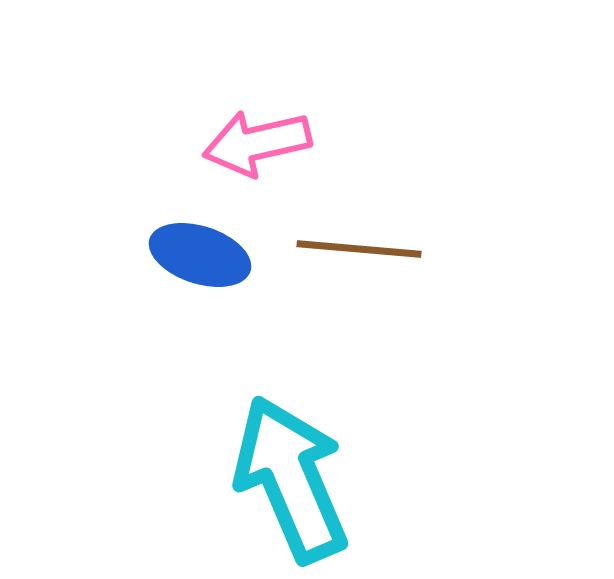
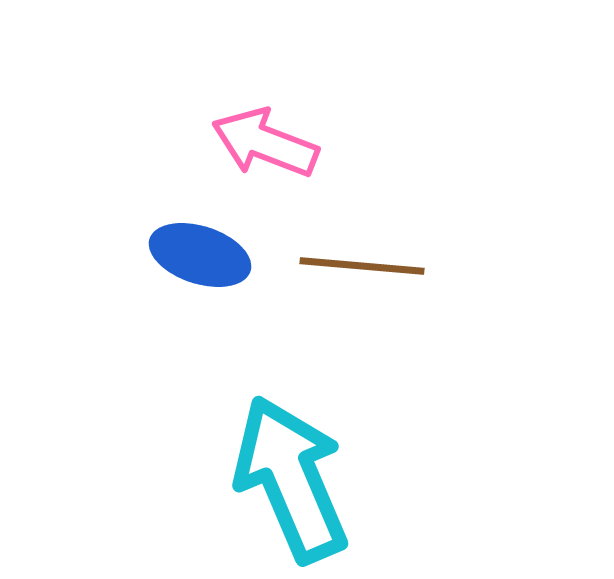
pink arrow: moved 8 px right; rotated 34 degrees clockwise
brown line: moved 3 px right, 17 px down
